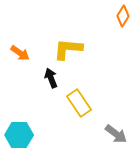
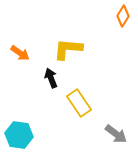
cyan hexagon: rotated 8 degrees clockwise
